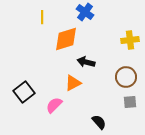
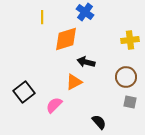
orange triangle: moved 1 px right, 1 px up
gray square: rotated 16 degrees clockwise
